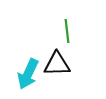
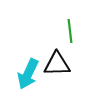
green line: moved 3 px right
